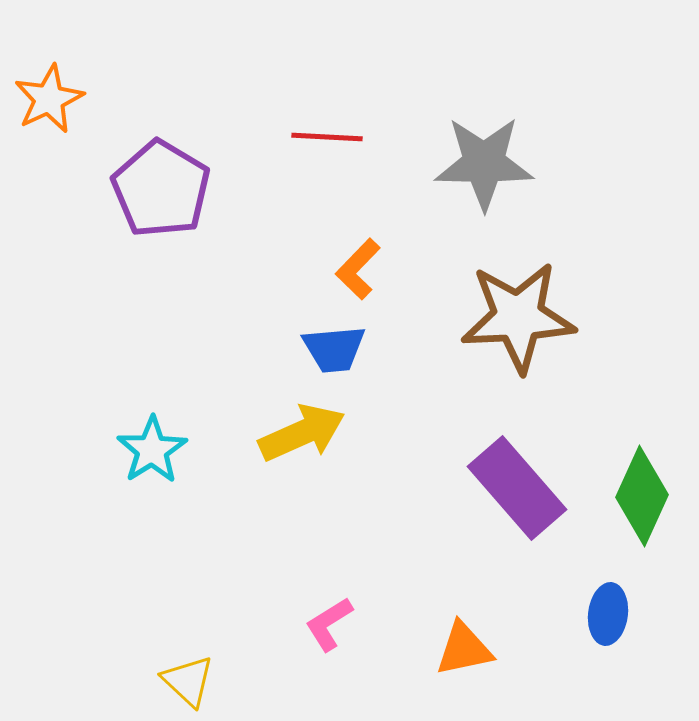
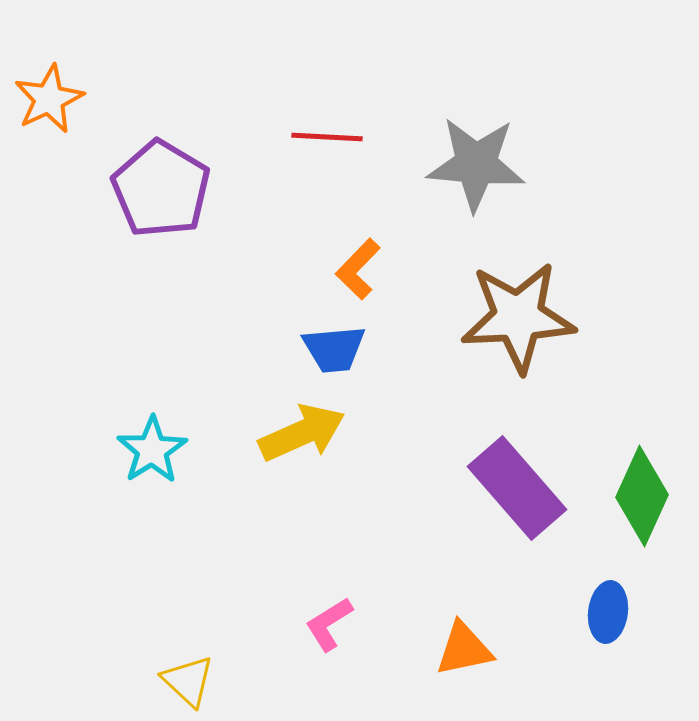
gray star: moved 8 px left, 1 px down; rotated 4 degrees clockwise
blue ellipse: moved 2 px up
